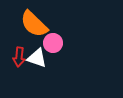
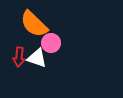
pink circle: moved 2 px left
